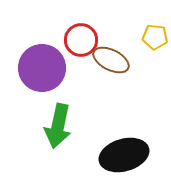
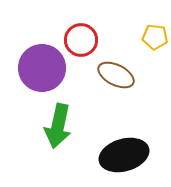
brown ellipse: moved 5 px right, 15 px down
